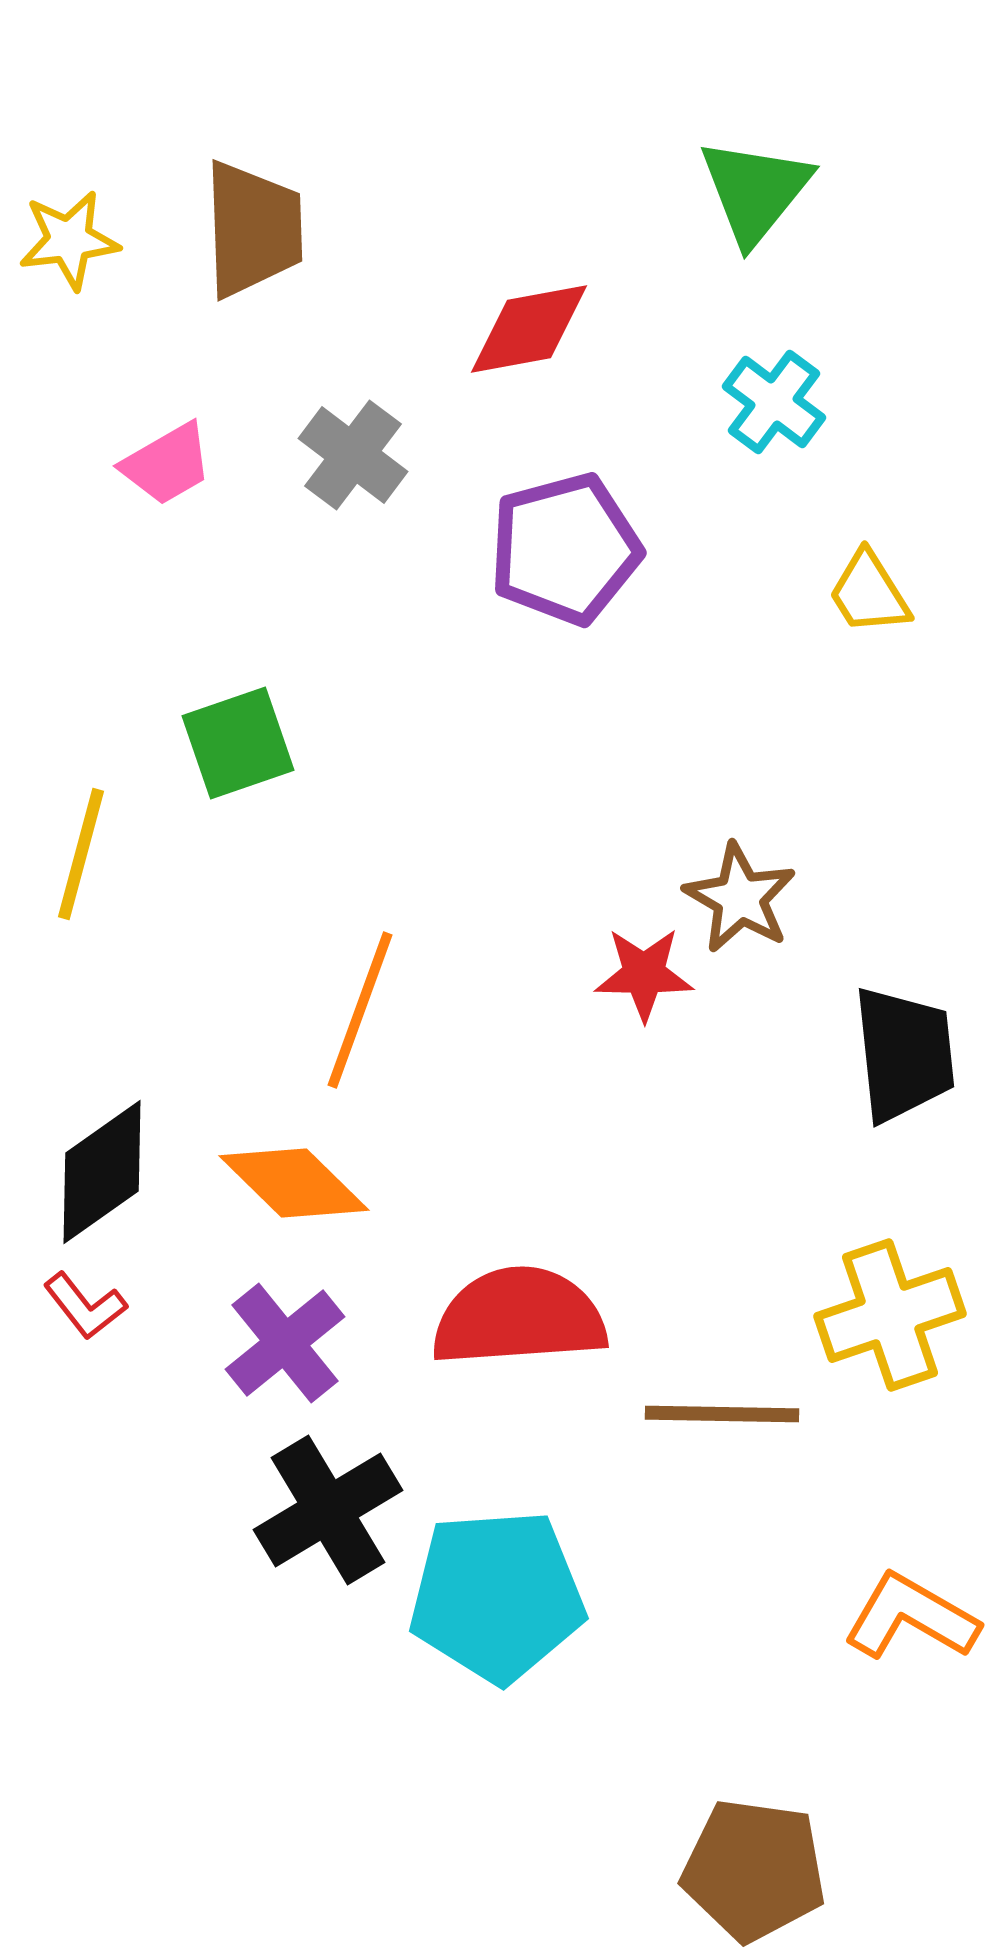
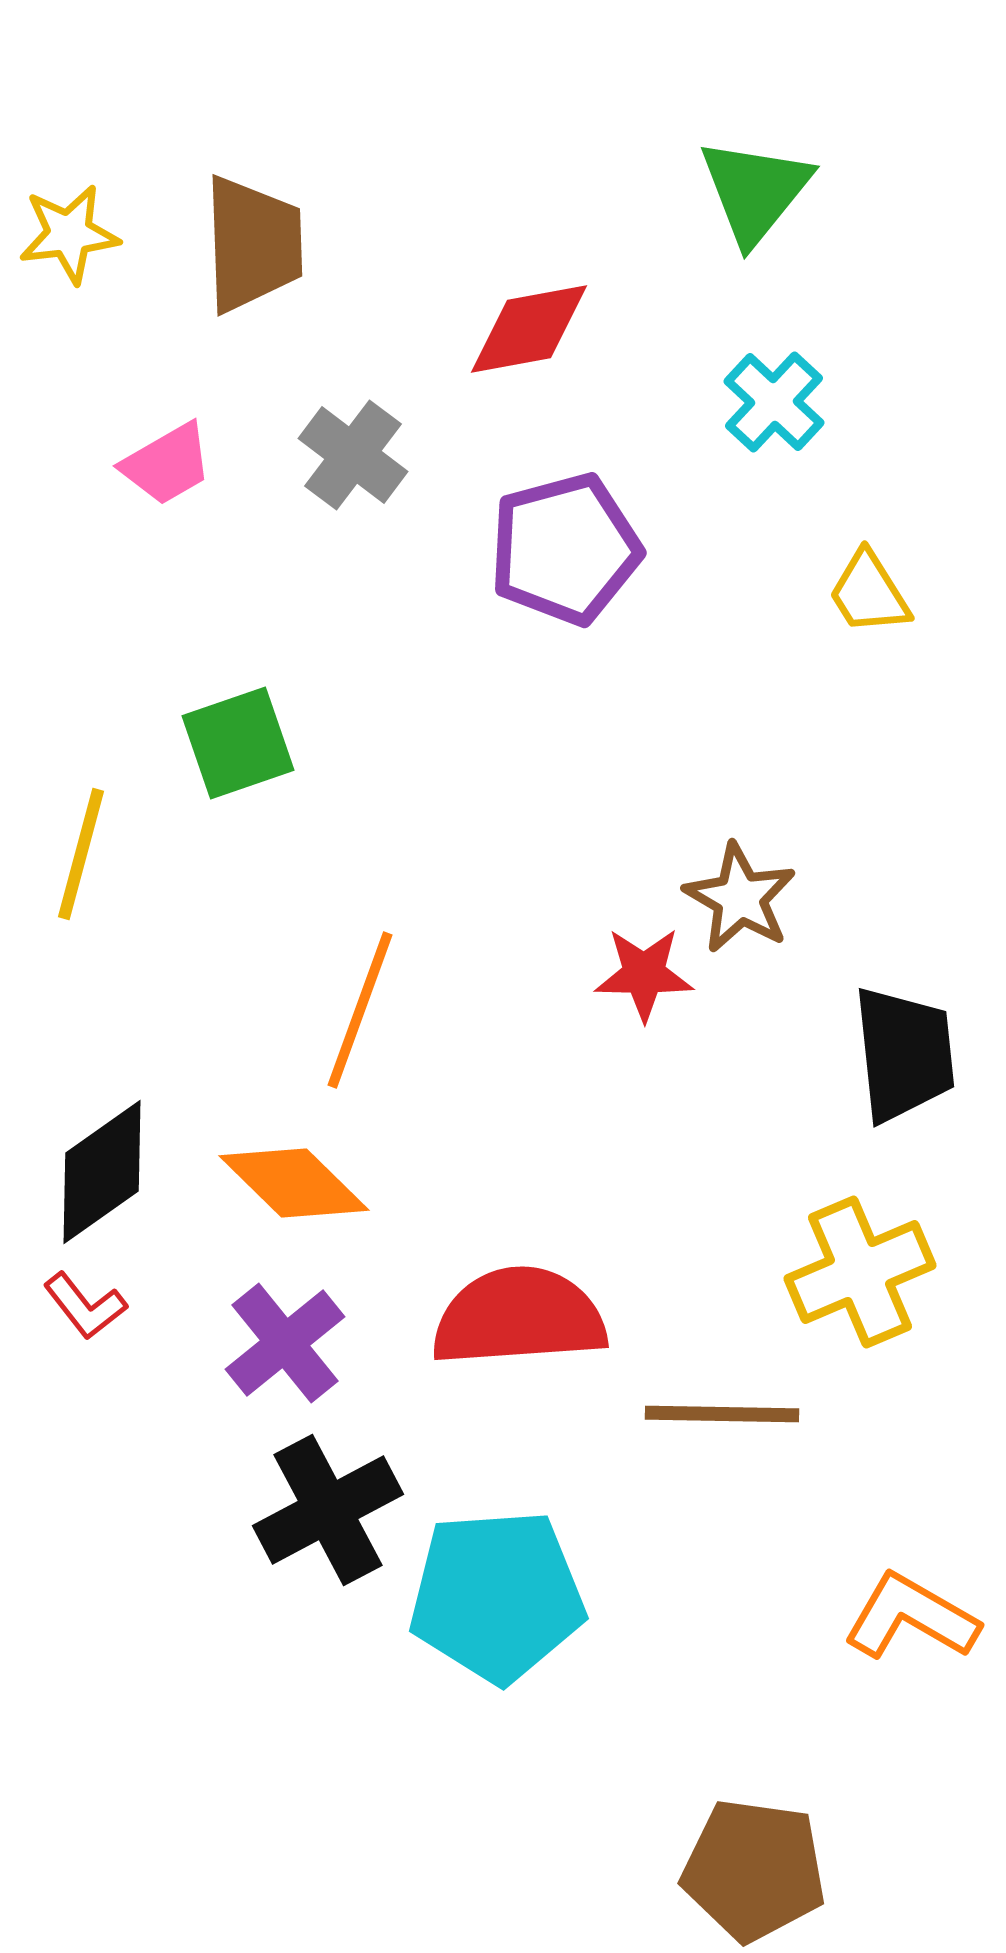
brown trapezoid: moved 15 px down
yellow star: moved 6 px up
cyan cross: rotated 6 degrees clockwise
yellow cross: moved 30 px left, 43 px up; rotated 4 degrees counterclockwise
black cross: rotated 3 degrees clockwise
